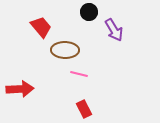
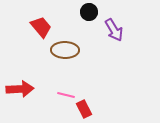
pink line: moved 13 px left, 21 px down
